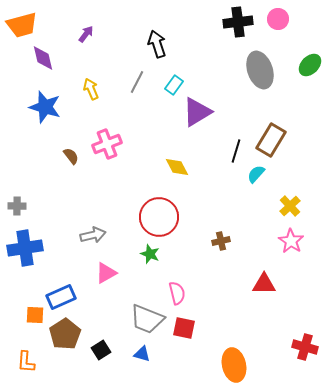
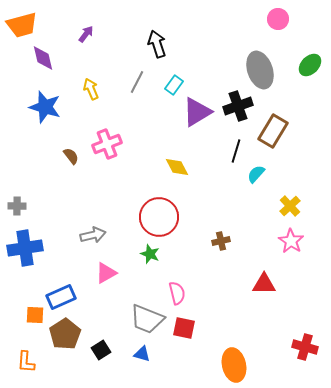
black cross: moved 84 px down; rotated 12 degrees counterclockwise
brown rectangle: moved 2 px right, 9 px up
